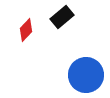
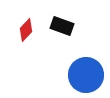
black rectangle: moved 9 px down; rotated 60 degrees clockwise
